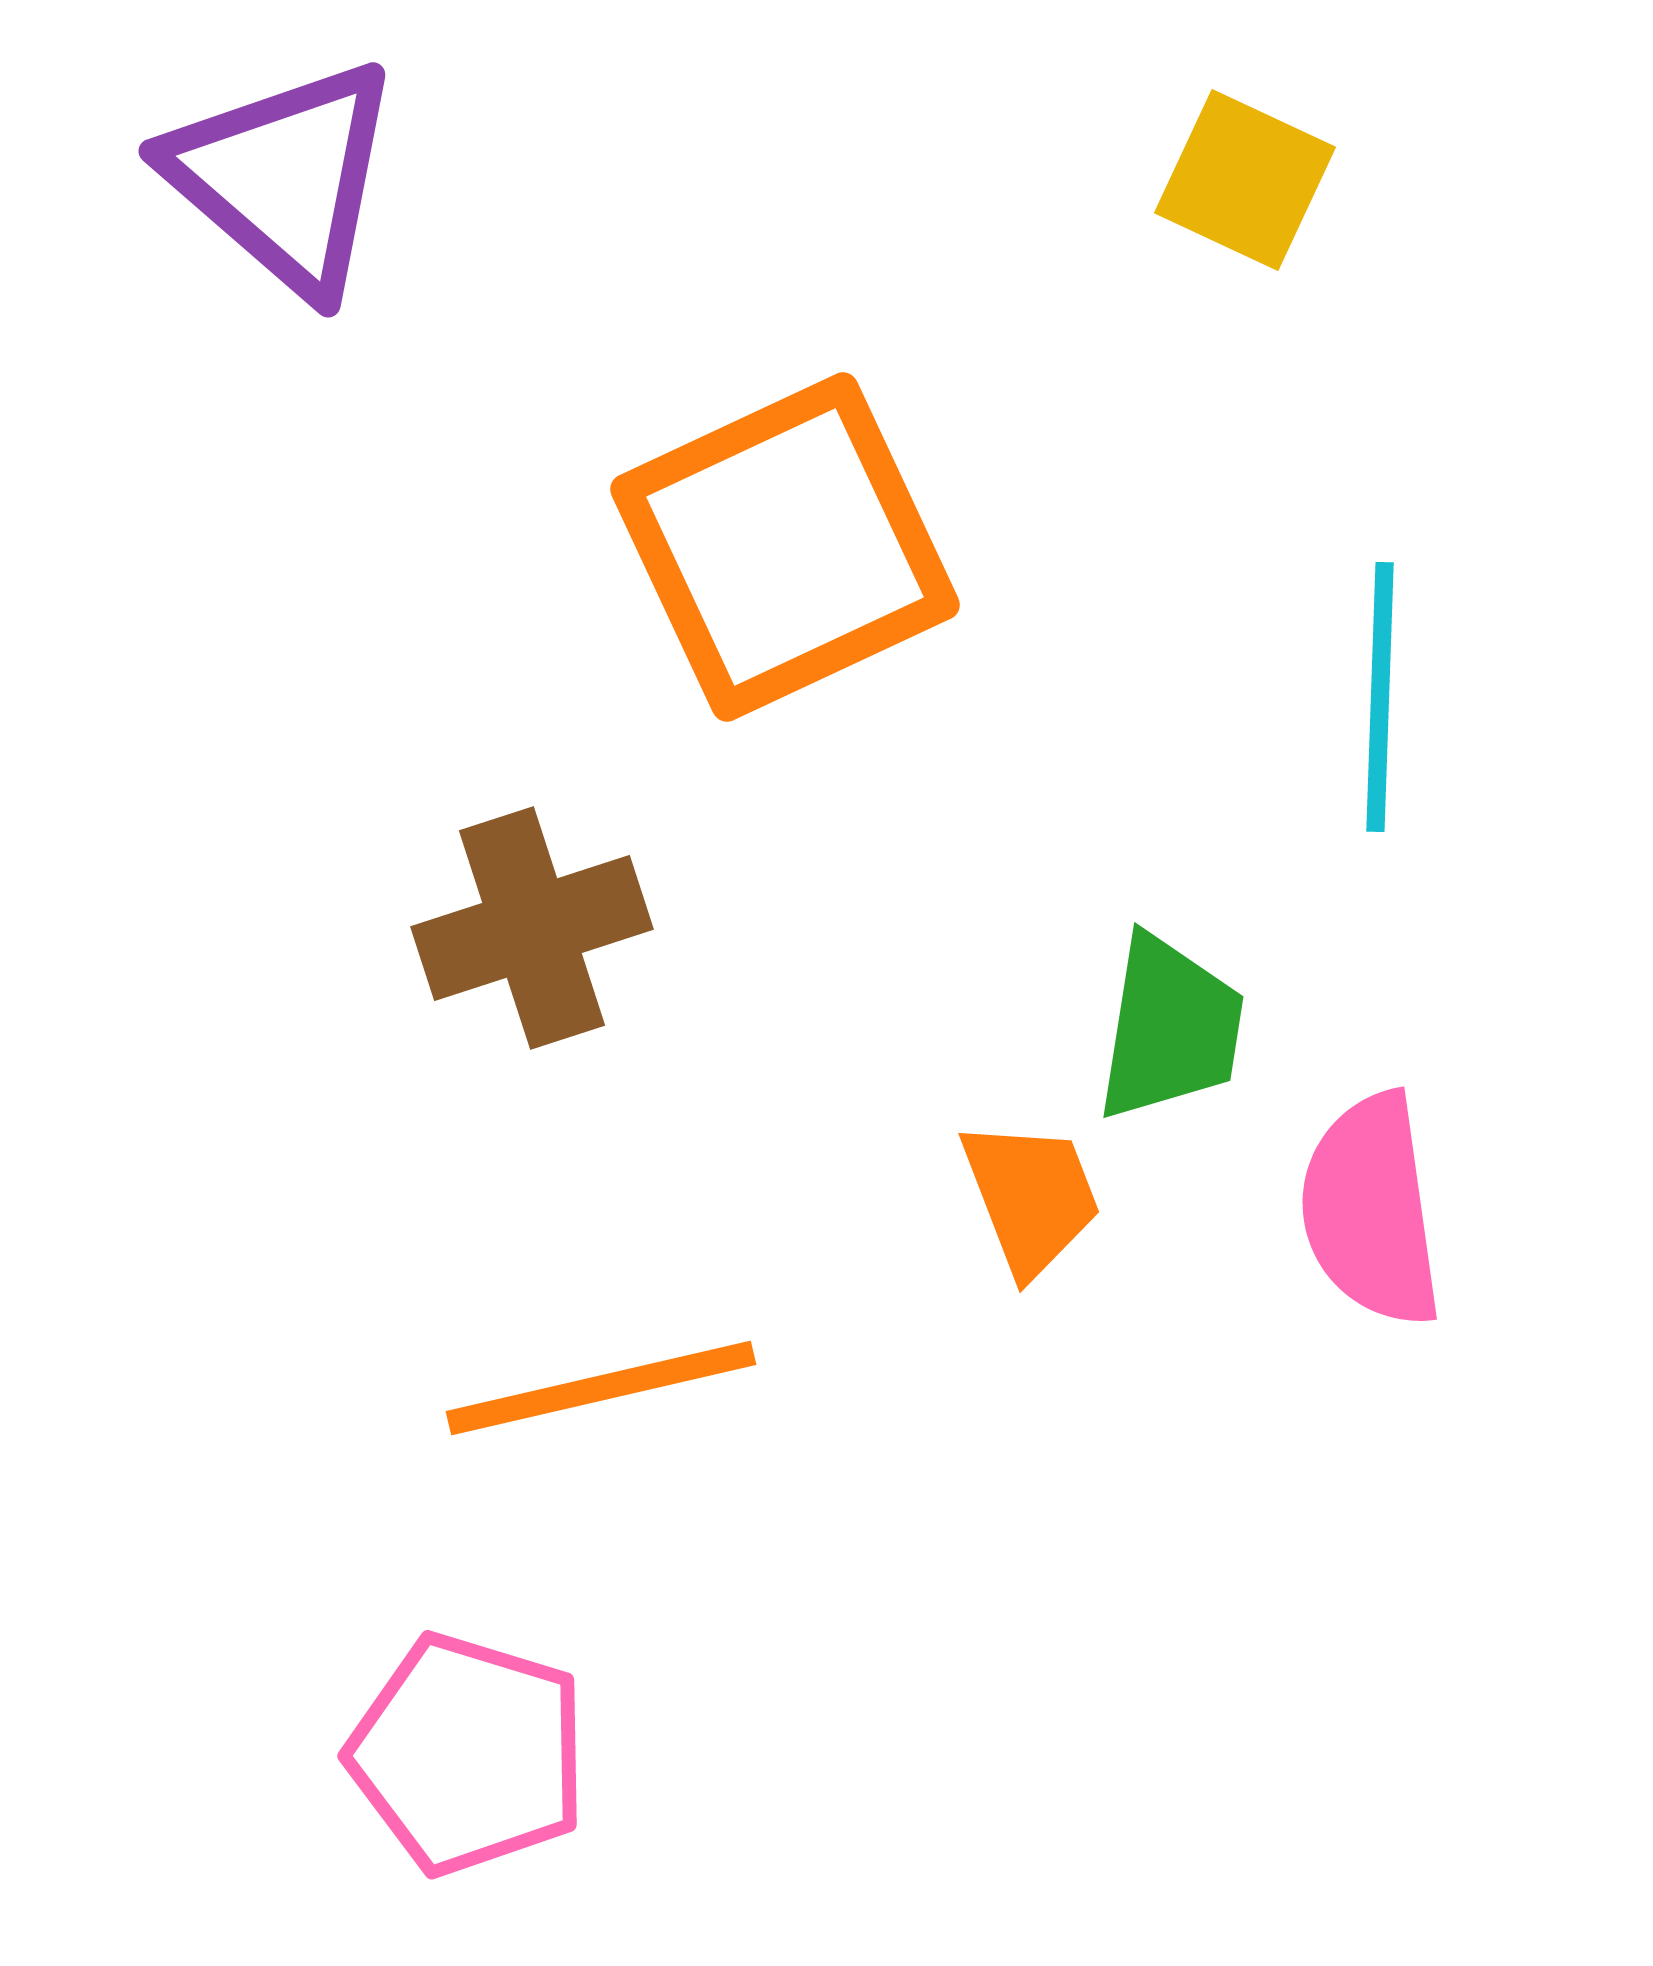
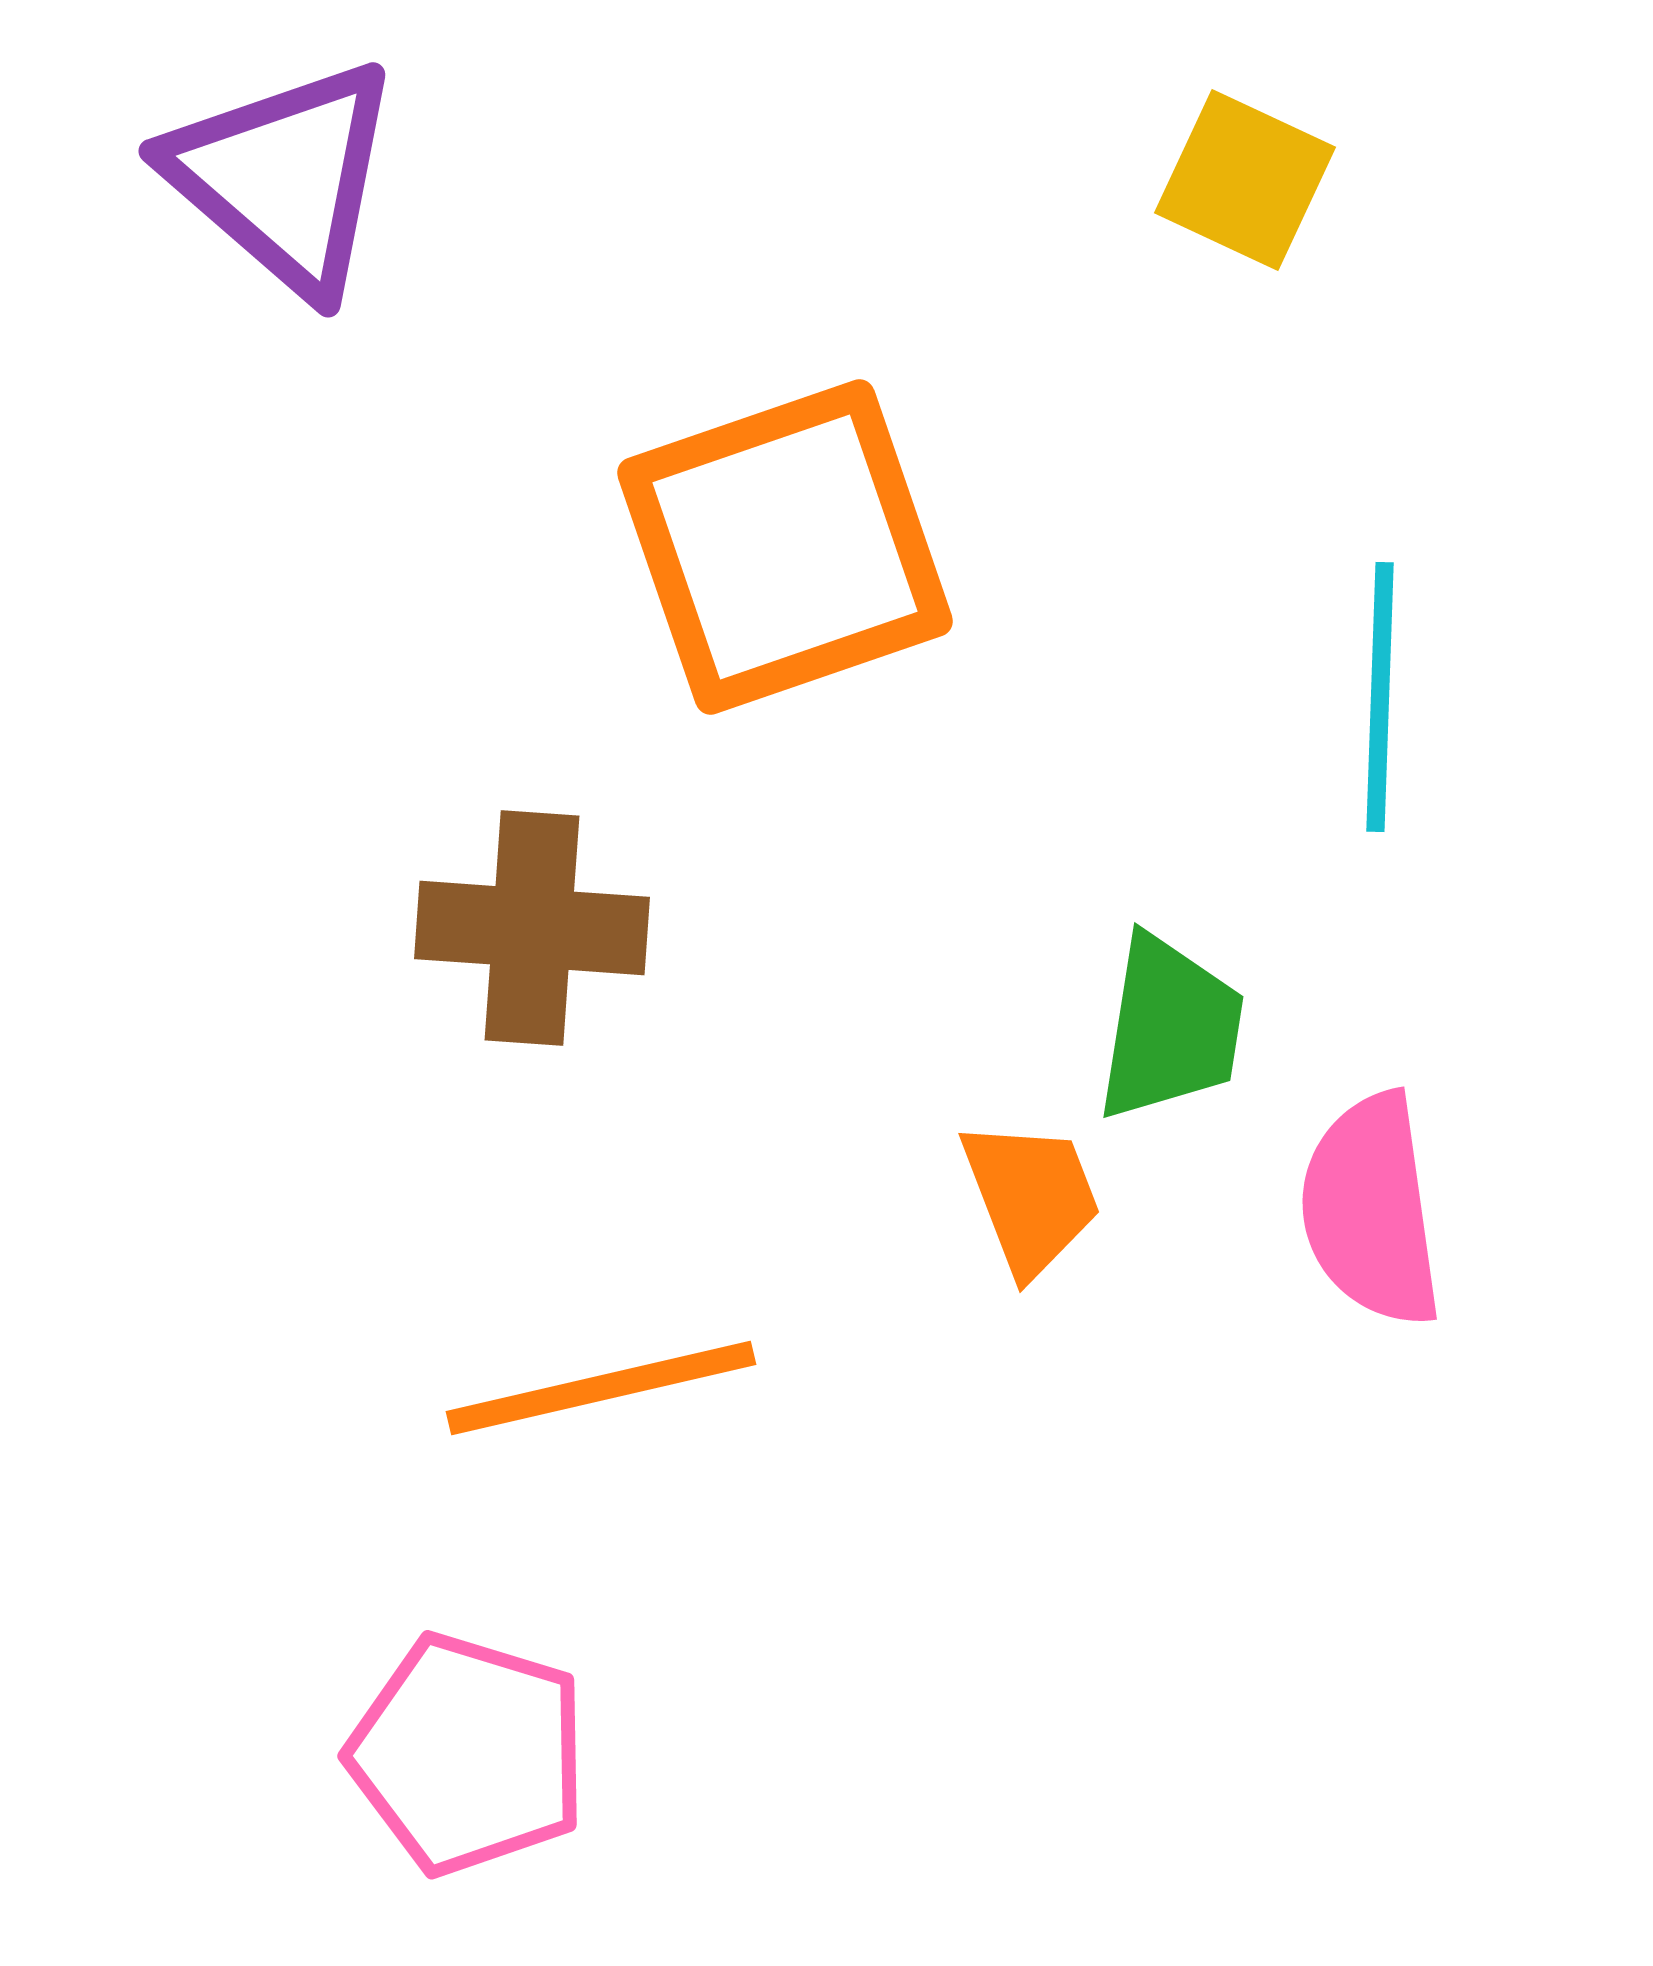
orange square: rotated 6 degrees clockwise
brown cross: rotated 22 degrees clockwise
